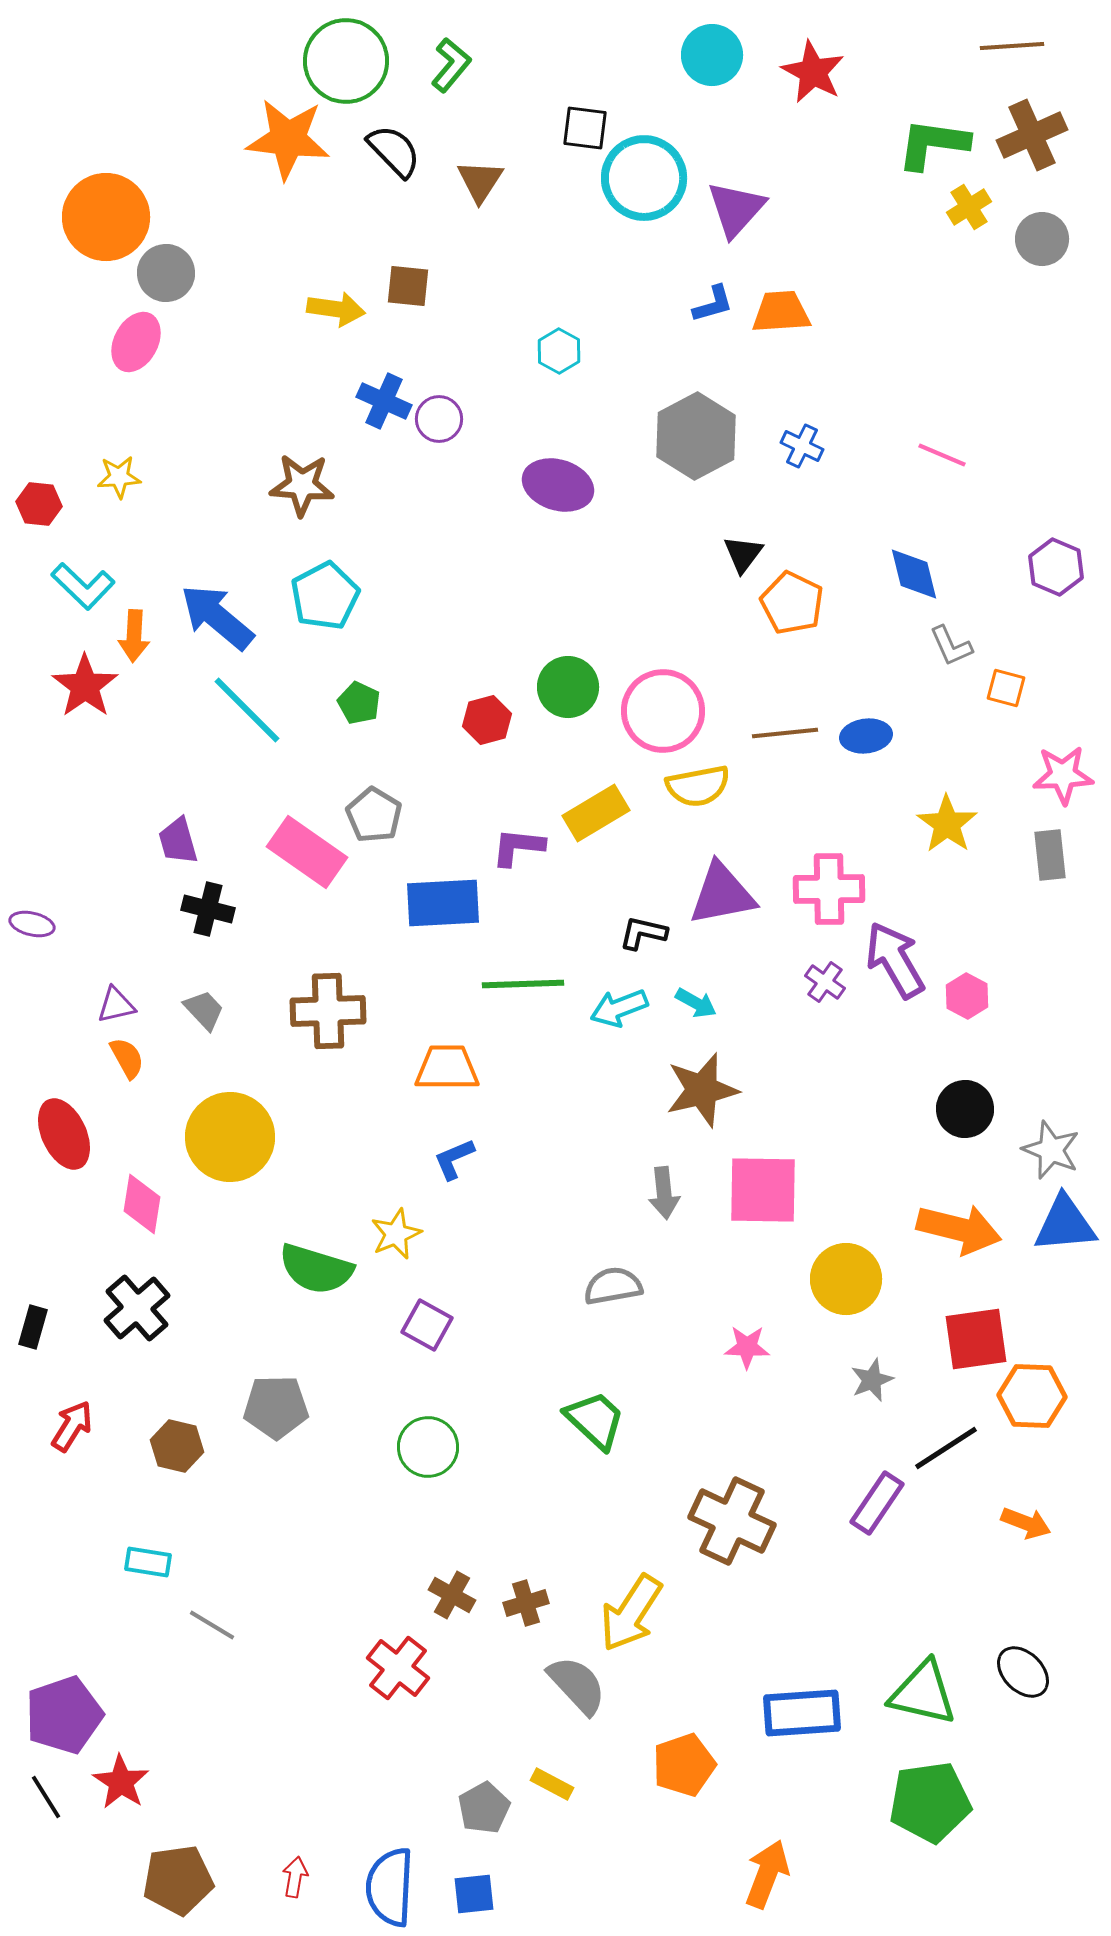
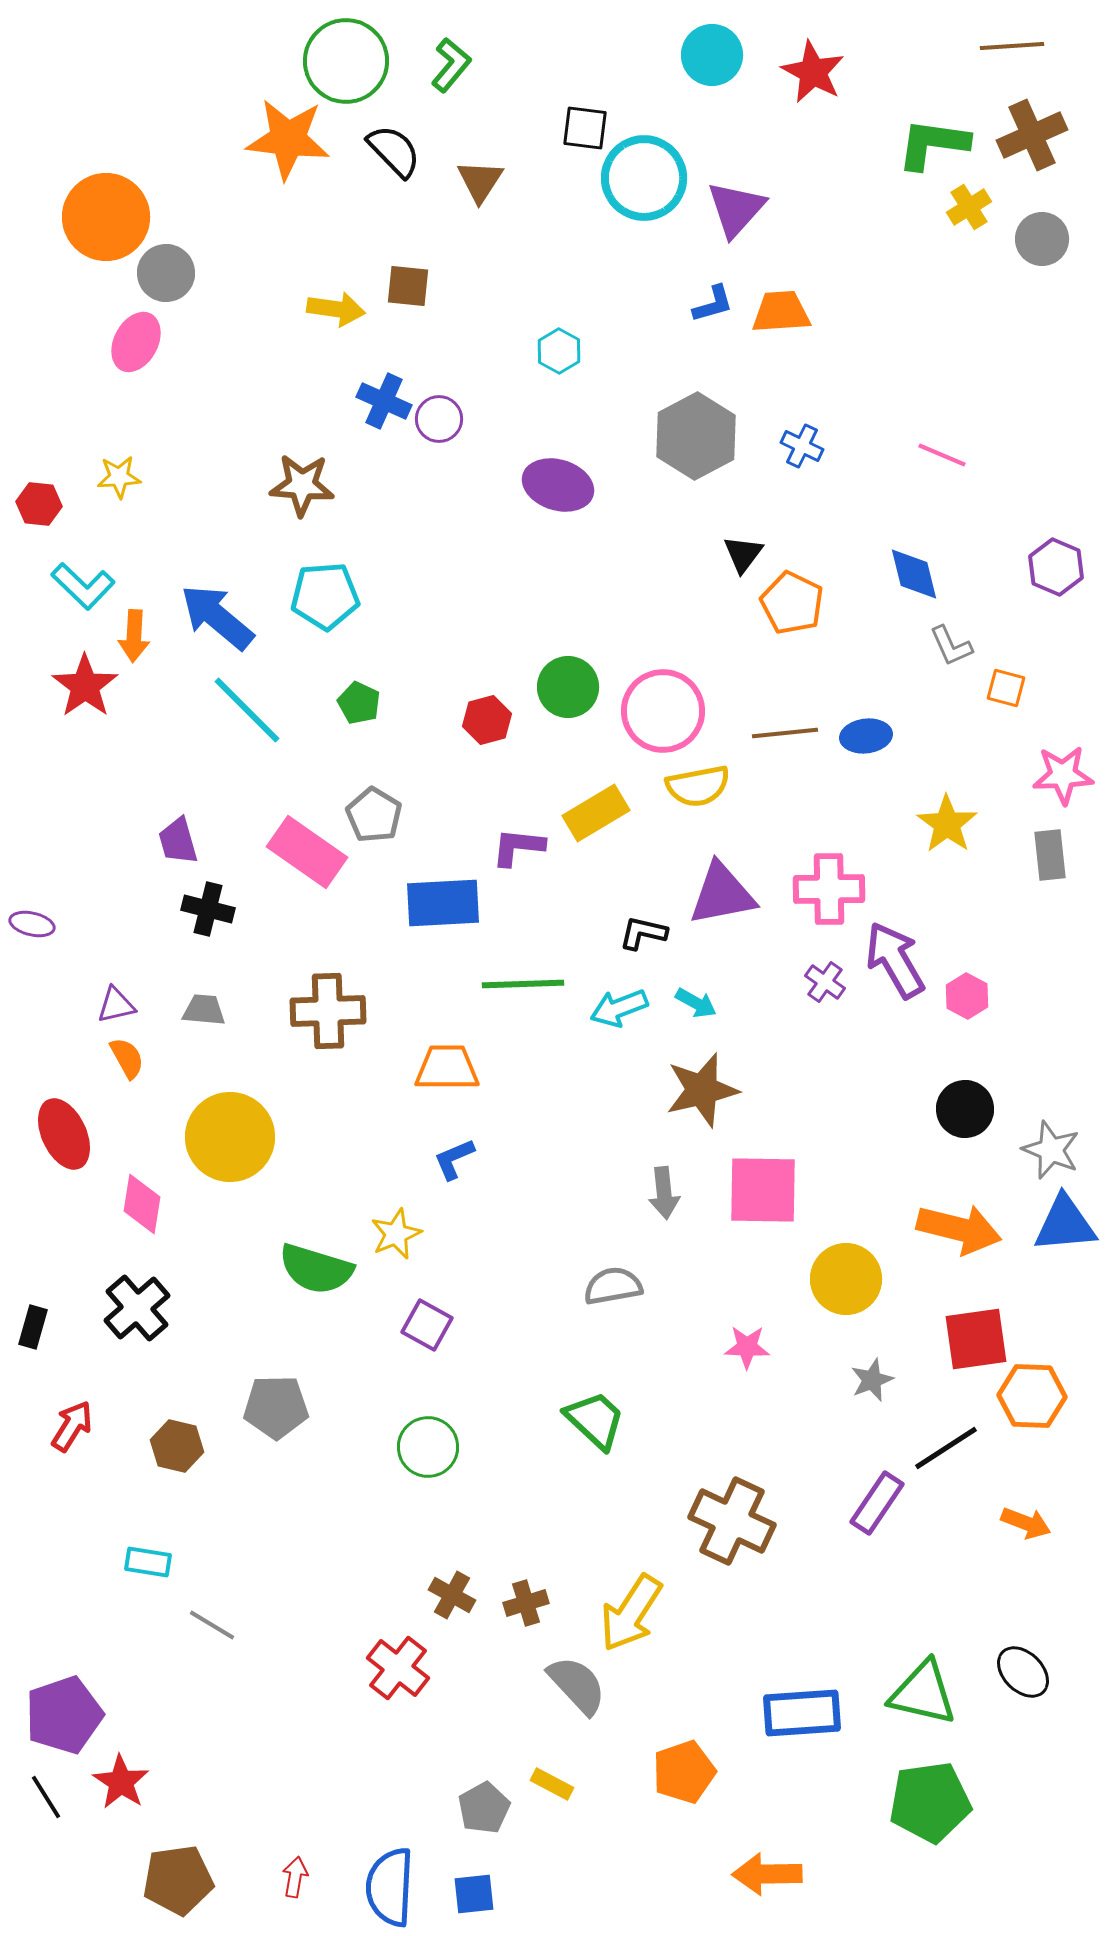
cyan pentagon at (325, 596): rotated 24 degrees clockwise
gray trapezoid at (204, 1010): rotated 42 degrees counterclockwise
orange pentagon at (684, 1765): moved 7 px down
orange arrow at (767, 1874): rotated 112 degrees counterclockwise
